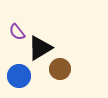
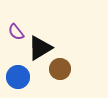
purple semicircle: moved 1 px left
blue circle: moved 1 px left, 1 px down
